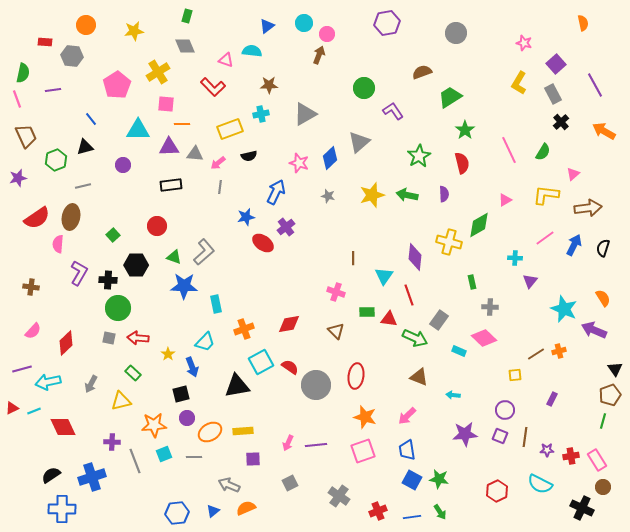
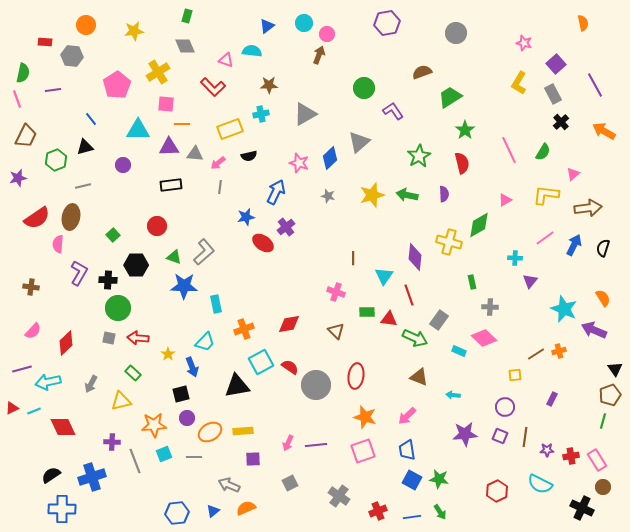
brown trapezoid at (26, 136): rotated 50 degrees clockwise
purple circle at (505, 410): moved 3 px up
